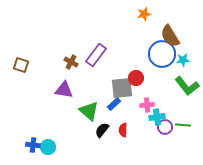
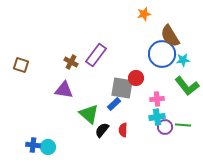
gray square: rotated 15 degrees clockwise
pink cross: moved 10 px right, 6 px up
green triangle: moved 3 px down
